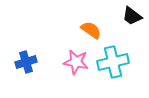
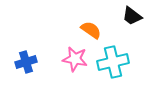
pink star: moved 1 px left, 3 px up
